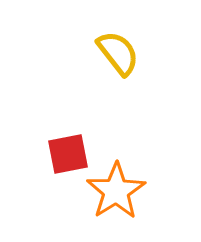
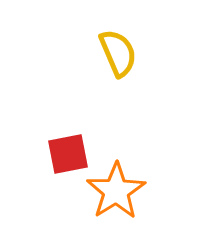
yellow semicircle: rotated 15 degrees clockwise
